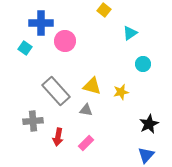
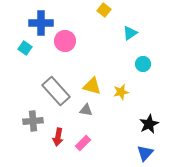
pink rectangle: moved 3 px left
blue triangle: moved 1 px left, 2 px up
